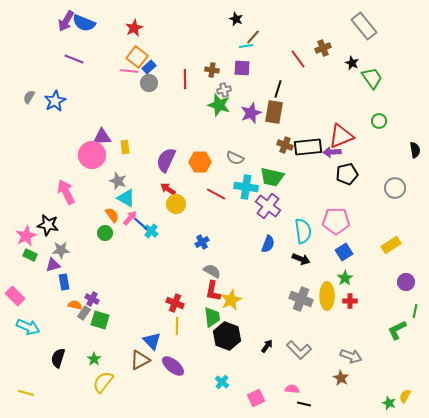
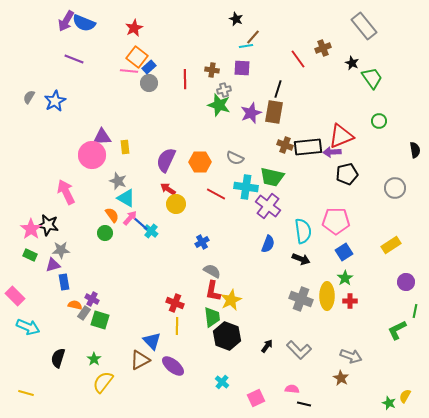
pink star at (26, 236): moved 5 px right, 7 px up; rotated 10 degrees counterclockwise
